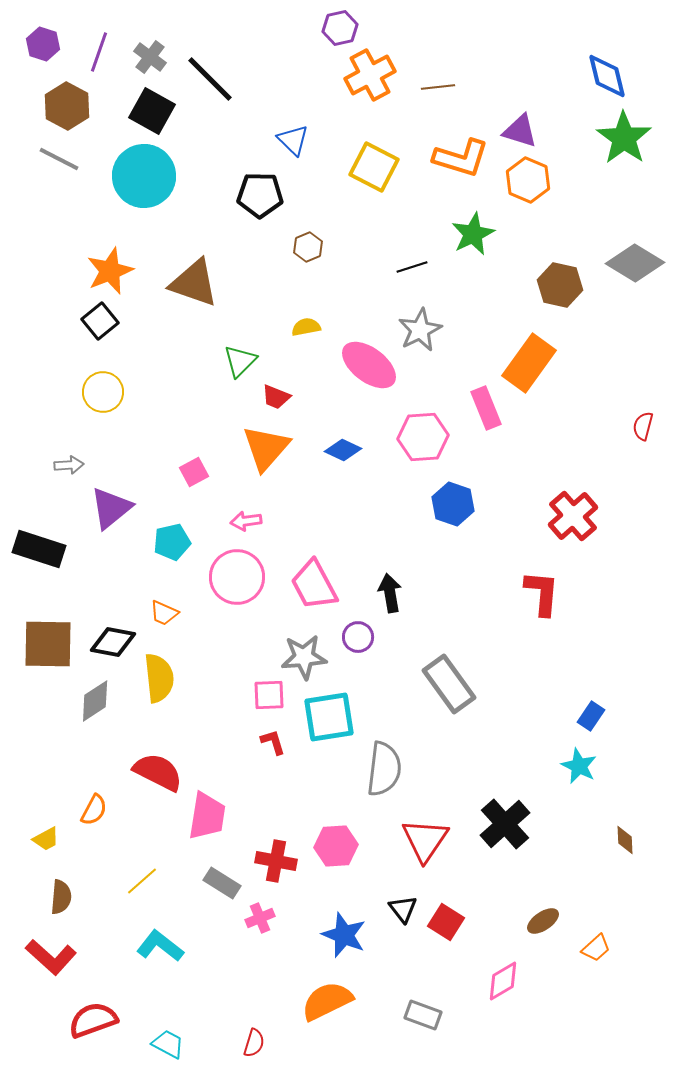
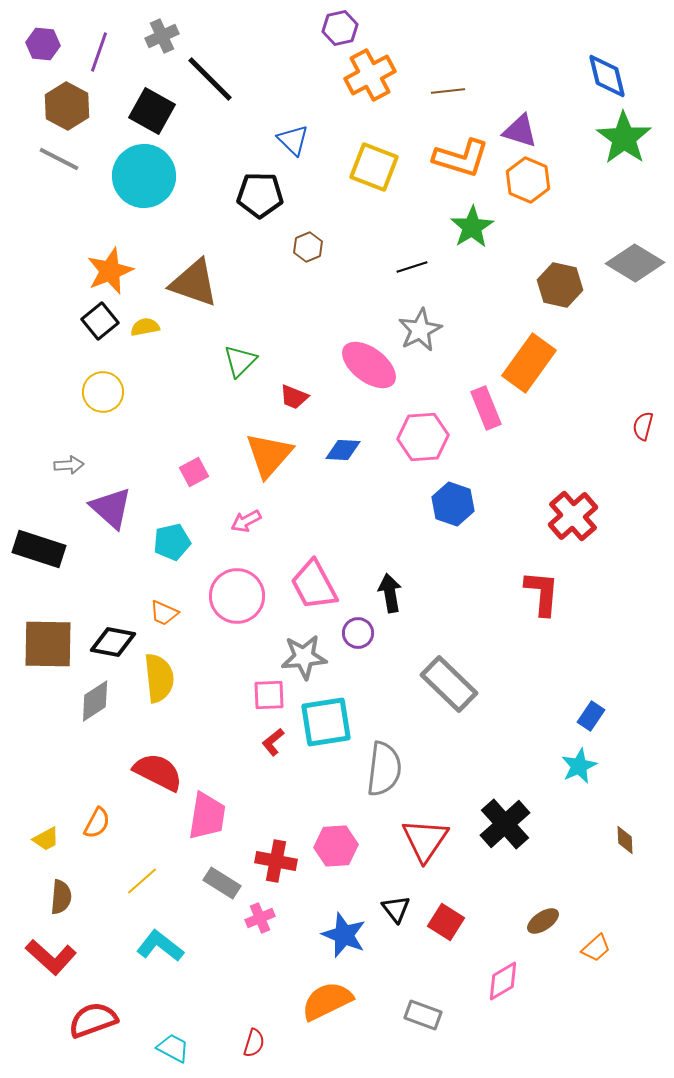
purple hexagon at (43, 44): rotated 12 degrees counterclockwise
gray cross at (150, 57): moved 12 px right, 21 px up; rotated 28 degrees clockwise
brown line at (438, 87): moved 10 px right, 4 px down
yellow square at (374, 167): rotated 6 degrees counterclockwise
green star at (473, 234): moved 1 px left, 7 px up; rotated 6 degrees counterclockwise
yellow semicircle at (306, 327): moved 161 px left
red trapezoid at (276, 397): moved 18 px right
orange triangle at (266, 448): moved 3 px right, 7 px down
blue diamond at (343, 450): rotated 21 degrees counterclockwise
purple triangle at (111, 508): rotated 39 degrees counterclockwise
pink arrow at (246, 521): rotated 20 degrees counterclockwise
pink circle at (237, 577): moved 19 px down
purple circle at (358, 637): moved 4 px up
gray rectangle at (449, 684): rotated 10 degrees counterclockwise
cyan square at (329, 717): moved 3 px left, 5 px down
red L-shape at (273, 742): rotated 112 degrees counterclockwise
cyan star at (579, 766): rotated 21 degrees clockwise
orange semicircle at (94, 810): moved 3 px right, 13 px down
black triangle at (403, 909): moved 7 px left
cyan trapezoid at (168, 1044): moved 5 px right, 4 px down
